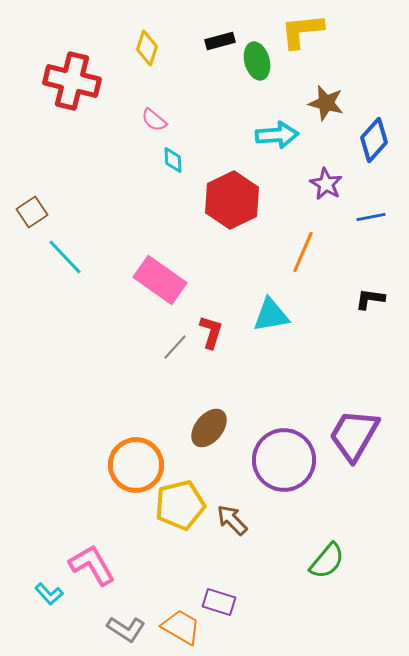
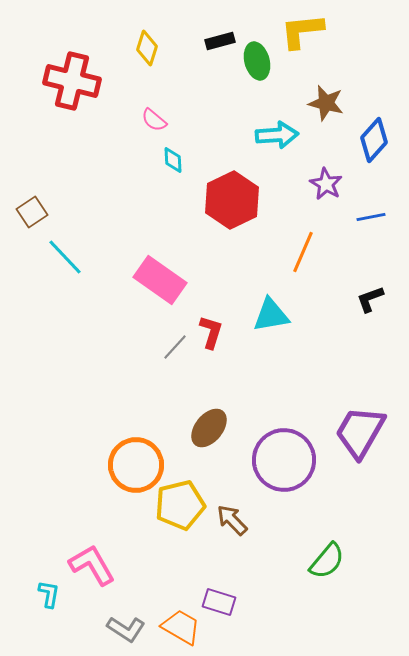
black L-shape: rotated 28 degrees counterclockwise
purple trapezoid: moved 6 px right, 3 px up
cyan L-shape: rotated 128 degrees counterclockwise
